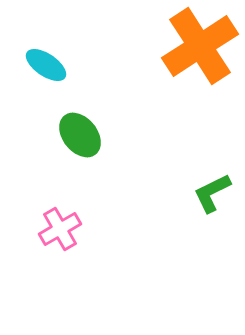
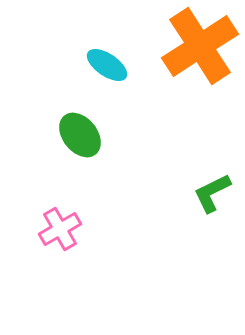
cyan ellipse: moved 61 px right
